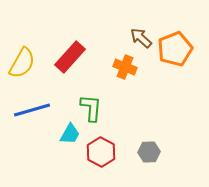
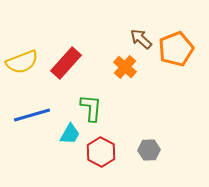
brown arrow: moved 1 px down
orange pentagon: moved 1 px right
red rectangle: moved 4 px left, 6 px down
yellow semicircle: moved 1 px up; rotated 40 degrees clockwise
orange cross: rotated 20 degrees clockwise
blue line: moved 5 px down
gray hexagon: moved 2 px up
